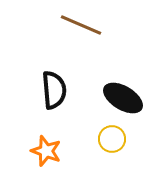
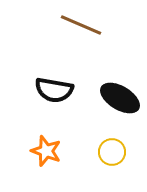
black semicircle: rotated 105 degrees clockwise
black ellipse: moved 3 px left
yellow circle: moved 13 px down
